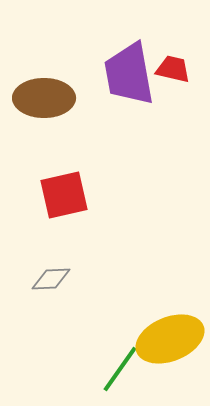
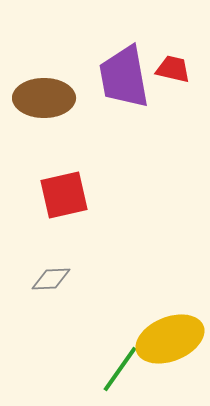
purple trapezoid: moved 5 px left, 3 px down
